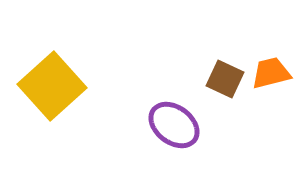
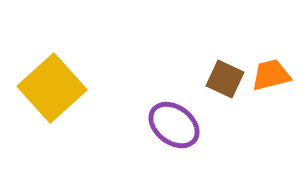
orange trapezoid: moved 2 px down
yellow square: moved 2 px down
